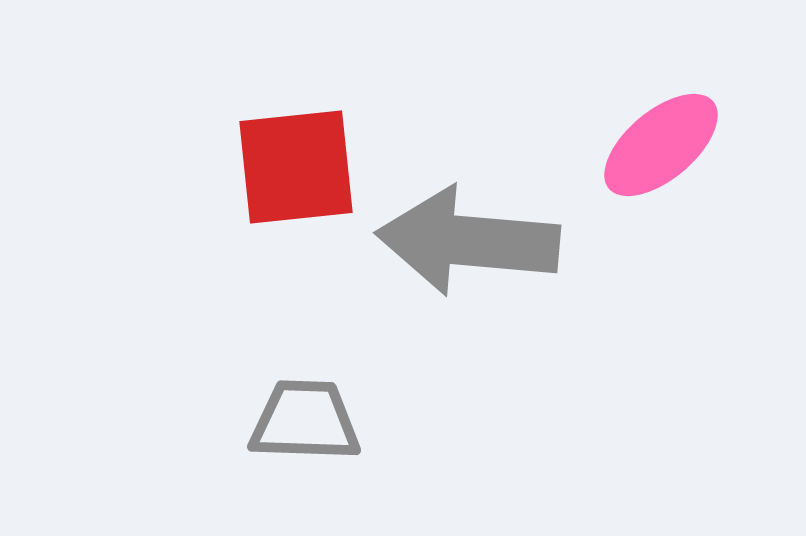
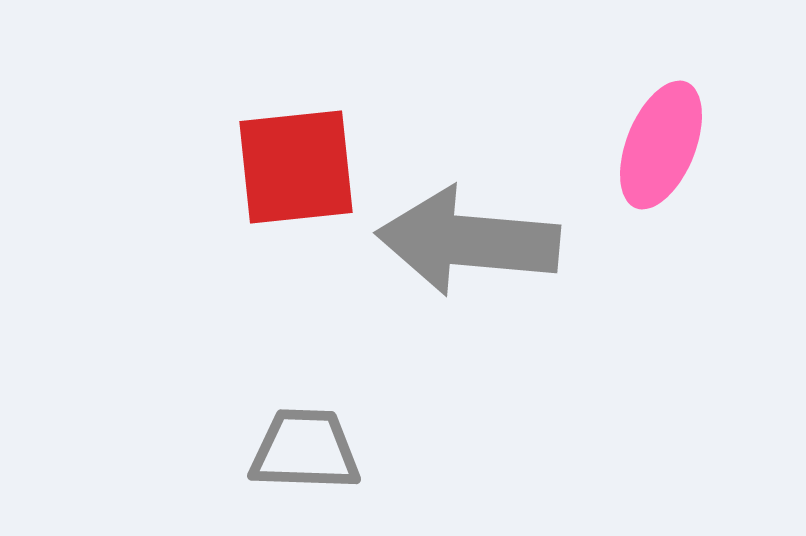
pink ellipse: rotated 28 degrees counterclockwise
gray trapezoid: moved 29 px down
